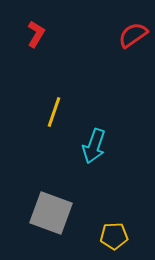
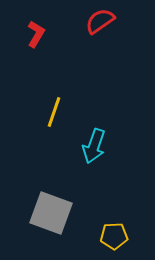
red semicircle: moved 33 px left, 14 px up
